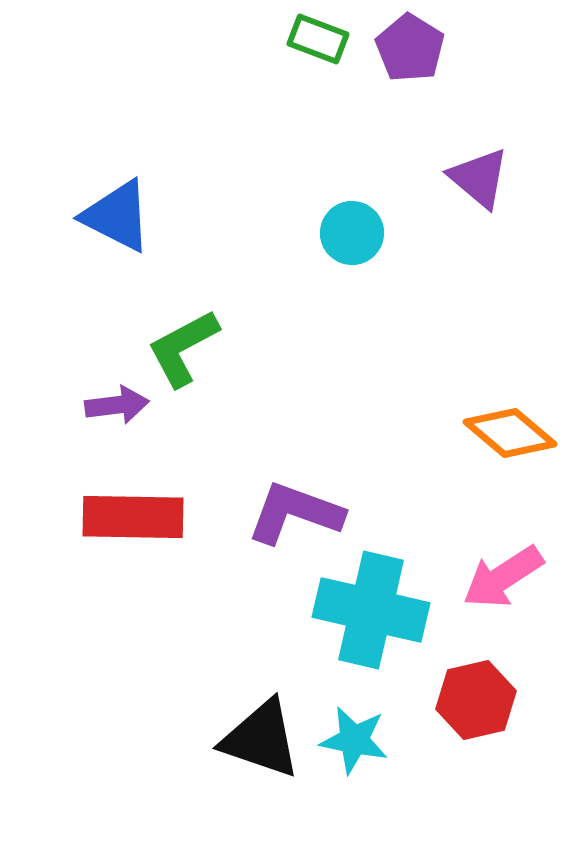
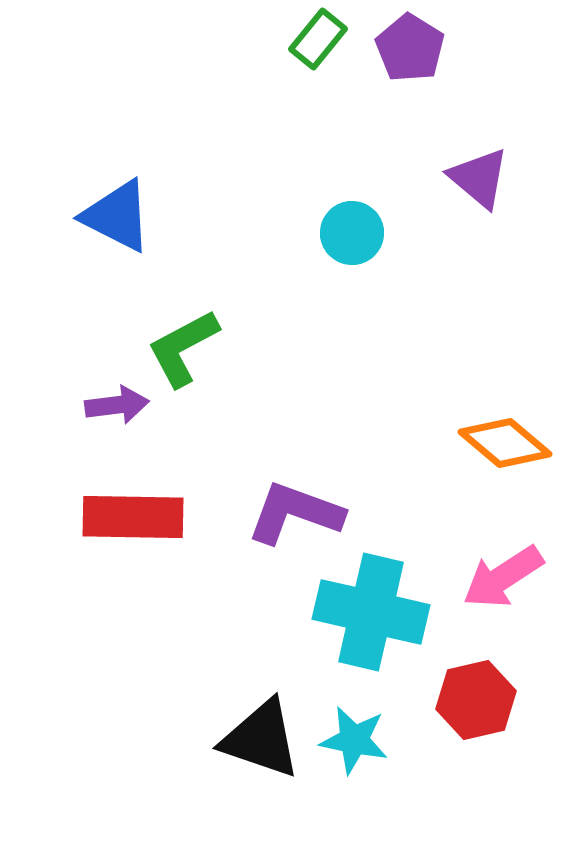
green rectangle: rotated 72 degrees counterclockwise
orange diamond: moved 5 px left, 10 px down
cyan cross: moved 2 px down
